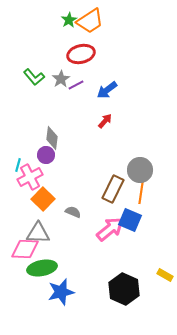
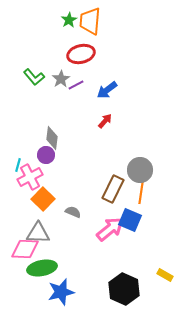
orange trapezoid: rotated 128 degrees clockwise
